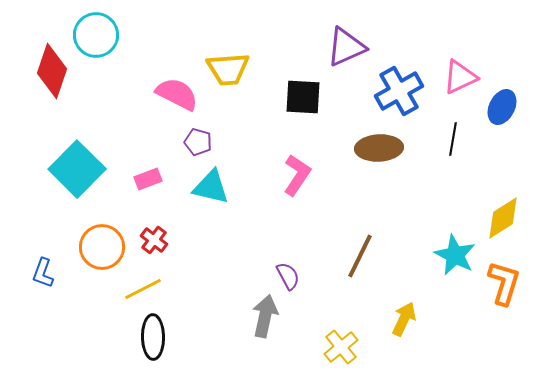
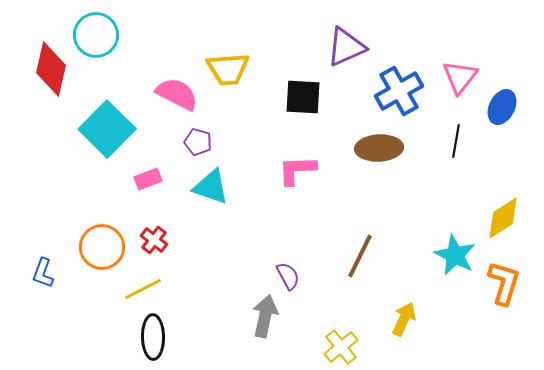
red diamond: moved 1 px left, 2 px up; rotated 6 degrees counterclockwise
pink triangle: rotated 27 degrees counterclockwise
black line: moved 3 px right, 2 px down
cyan square: moved 30 px right, 40 px up
pink L-shape: moved 5 px up; rotated 126 degrees counterclockwise
cyan triangle: rotated 6 degrees clockwise
